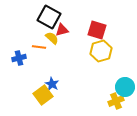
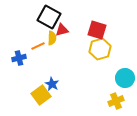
yellow semicircle: rotated 48 degrees clockwise
orange line: moved 1 px left, 1 px up; rotated 32 degrees counterclockwise
yellow hexagon: moved 1 px left, 2 px up
cyan circle: moved 9 px up
yellow square: moved 2 px left
